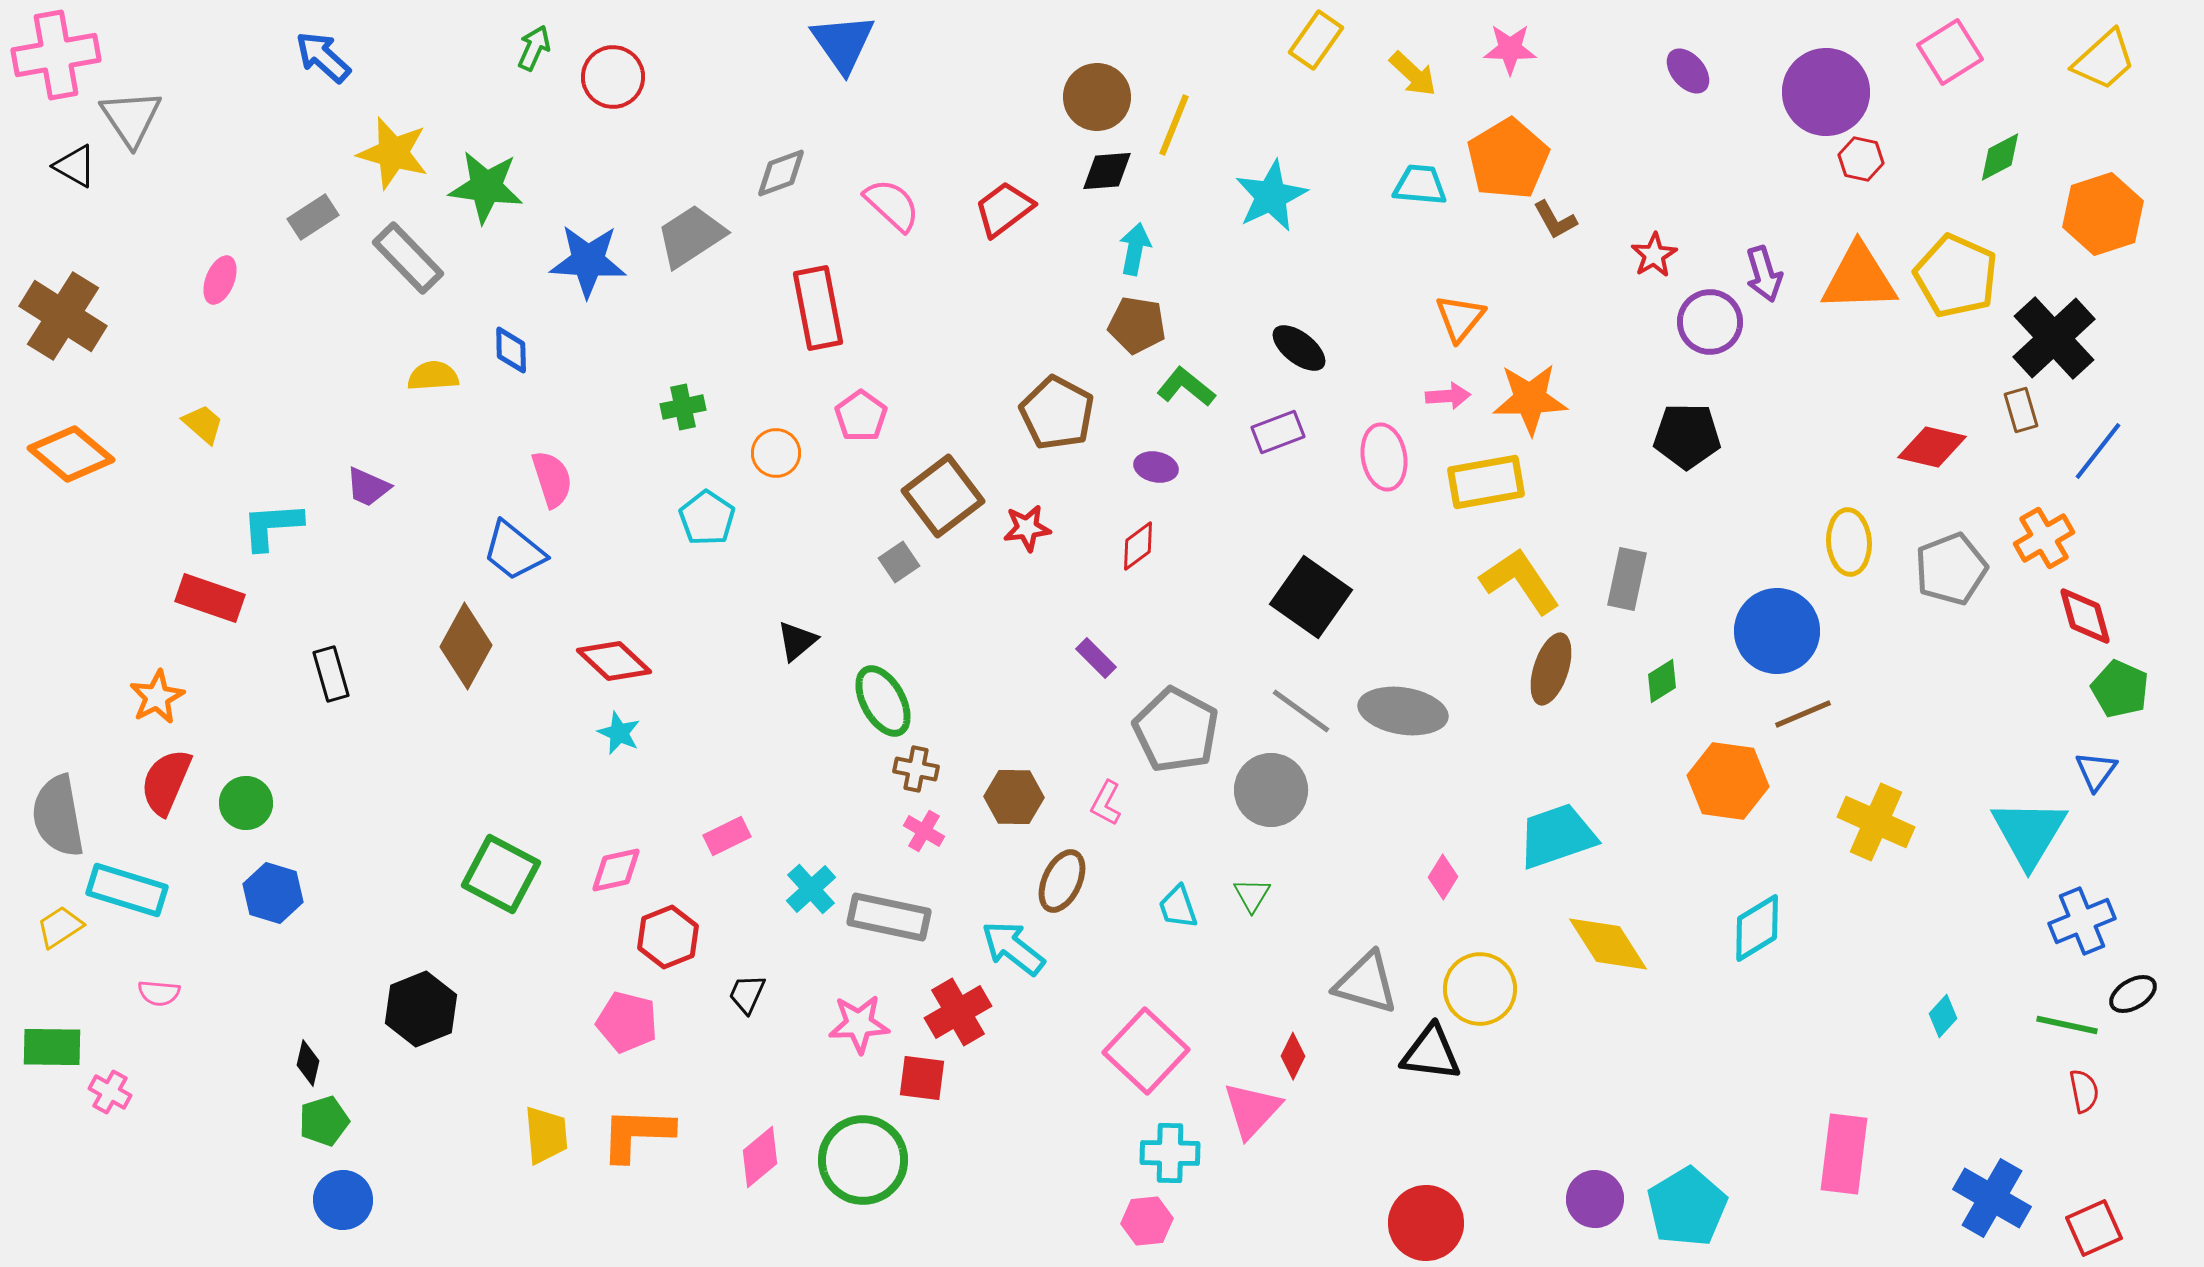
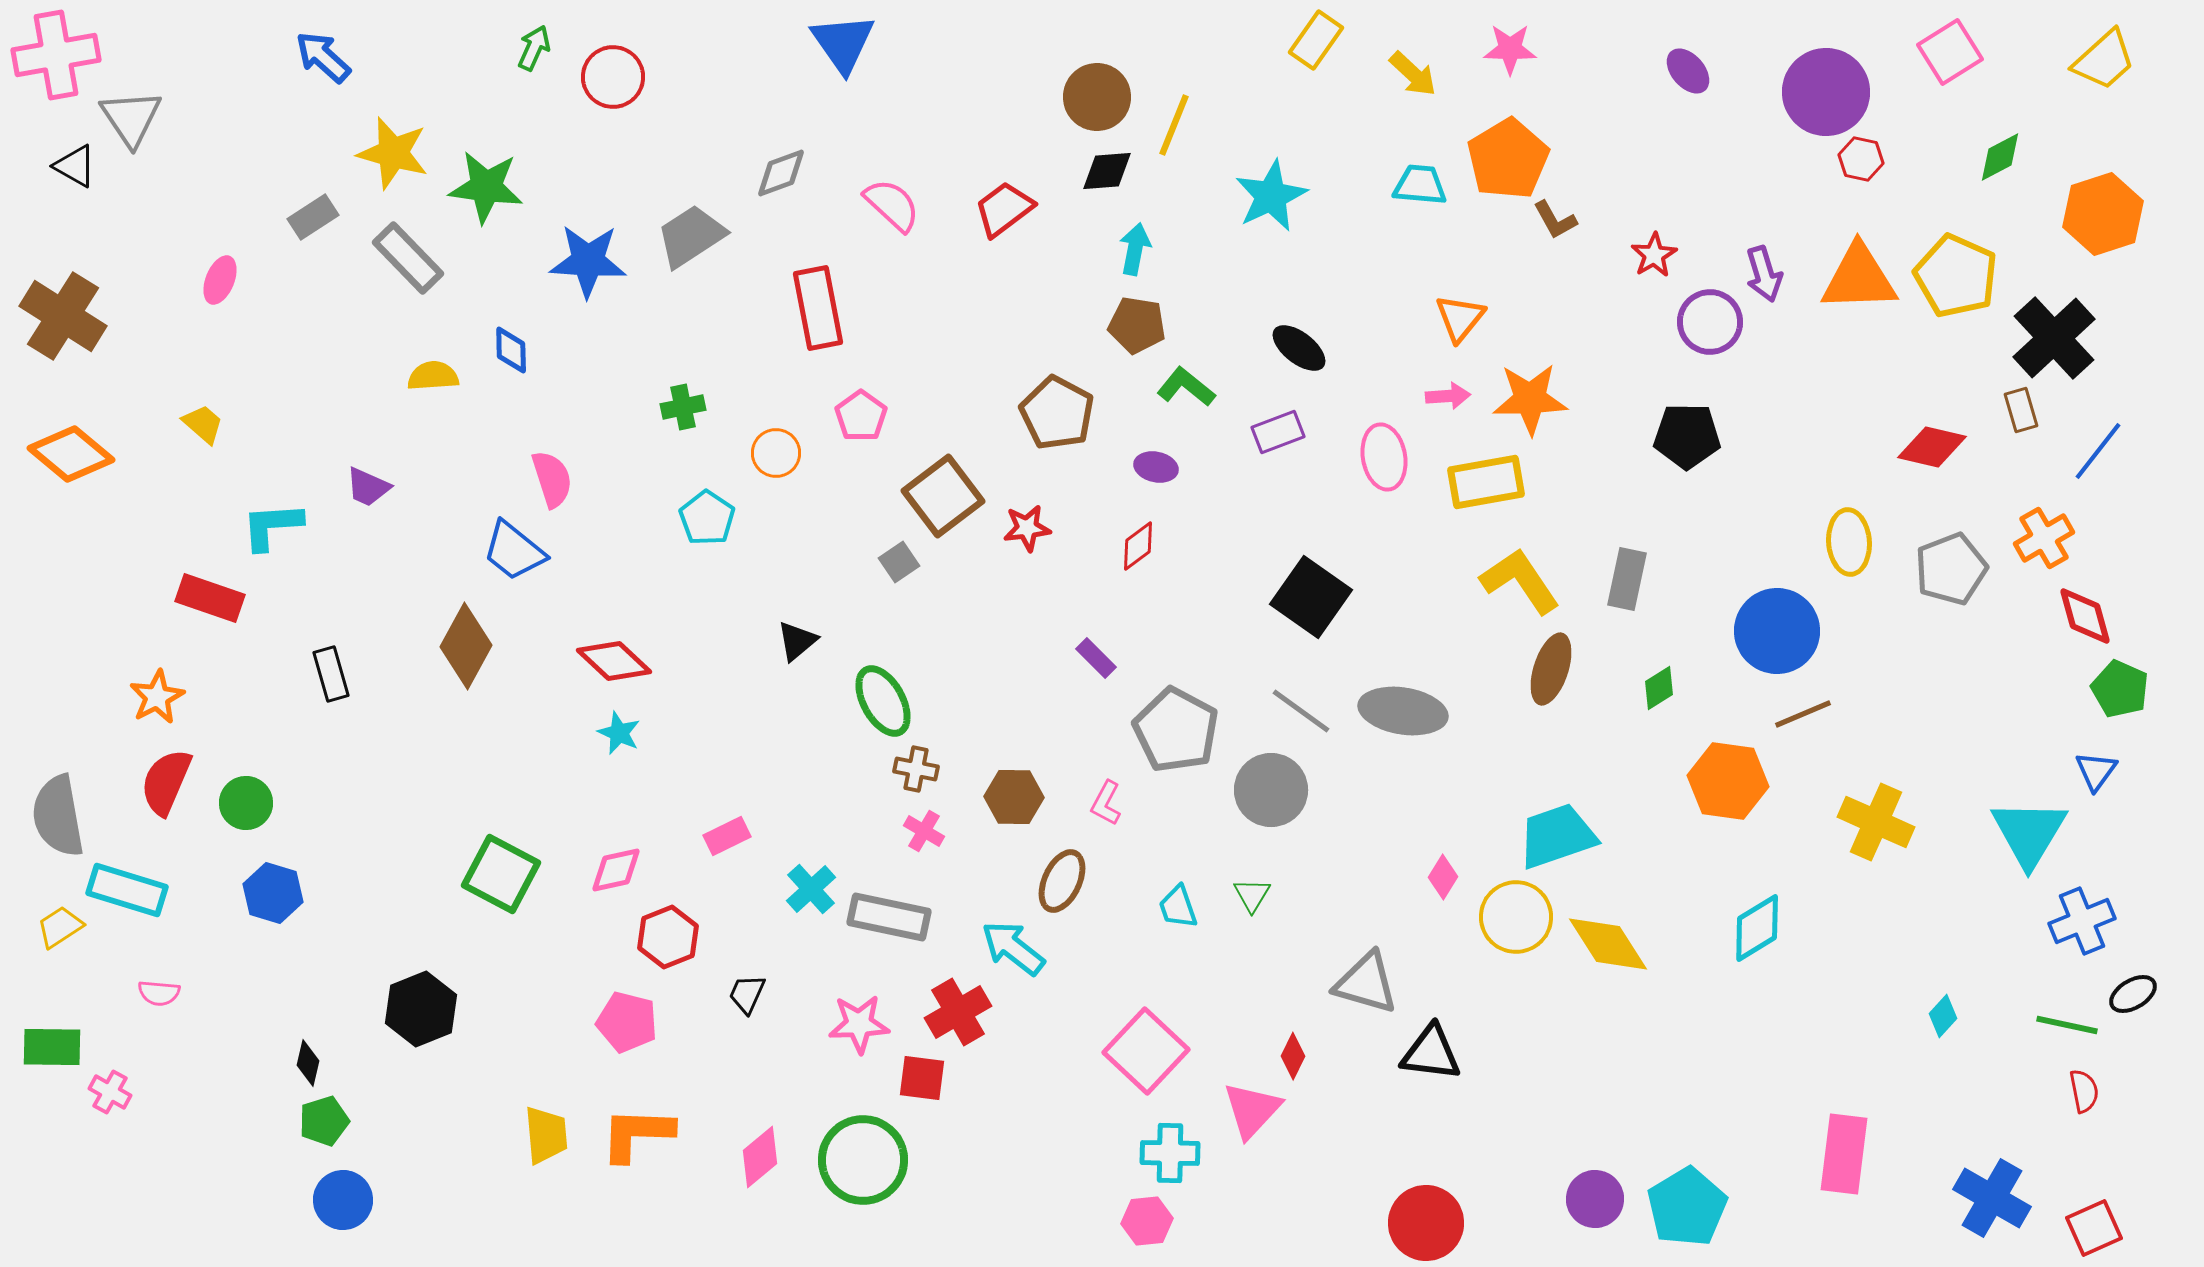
green diamond at (1662, 681): moved 3 px left, 7 px down
yellow circle at (1480, 989): moved 36 px right, 72 px up
